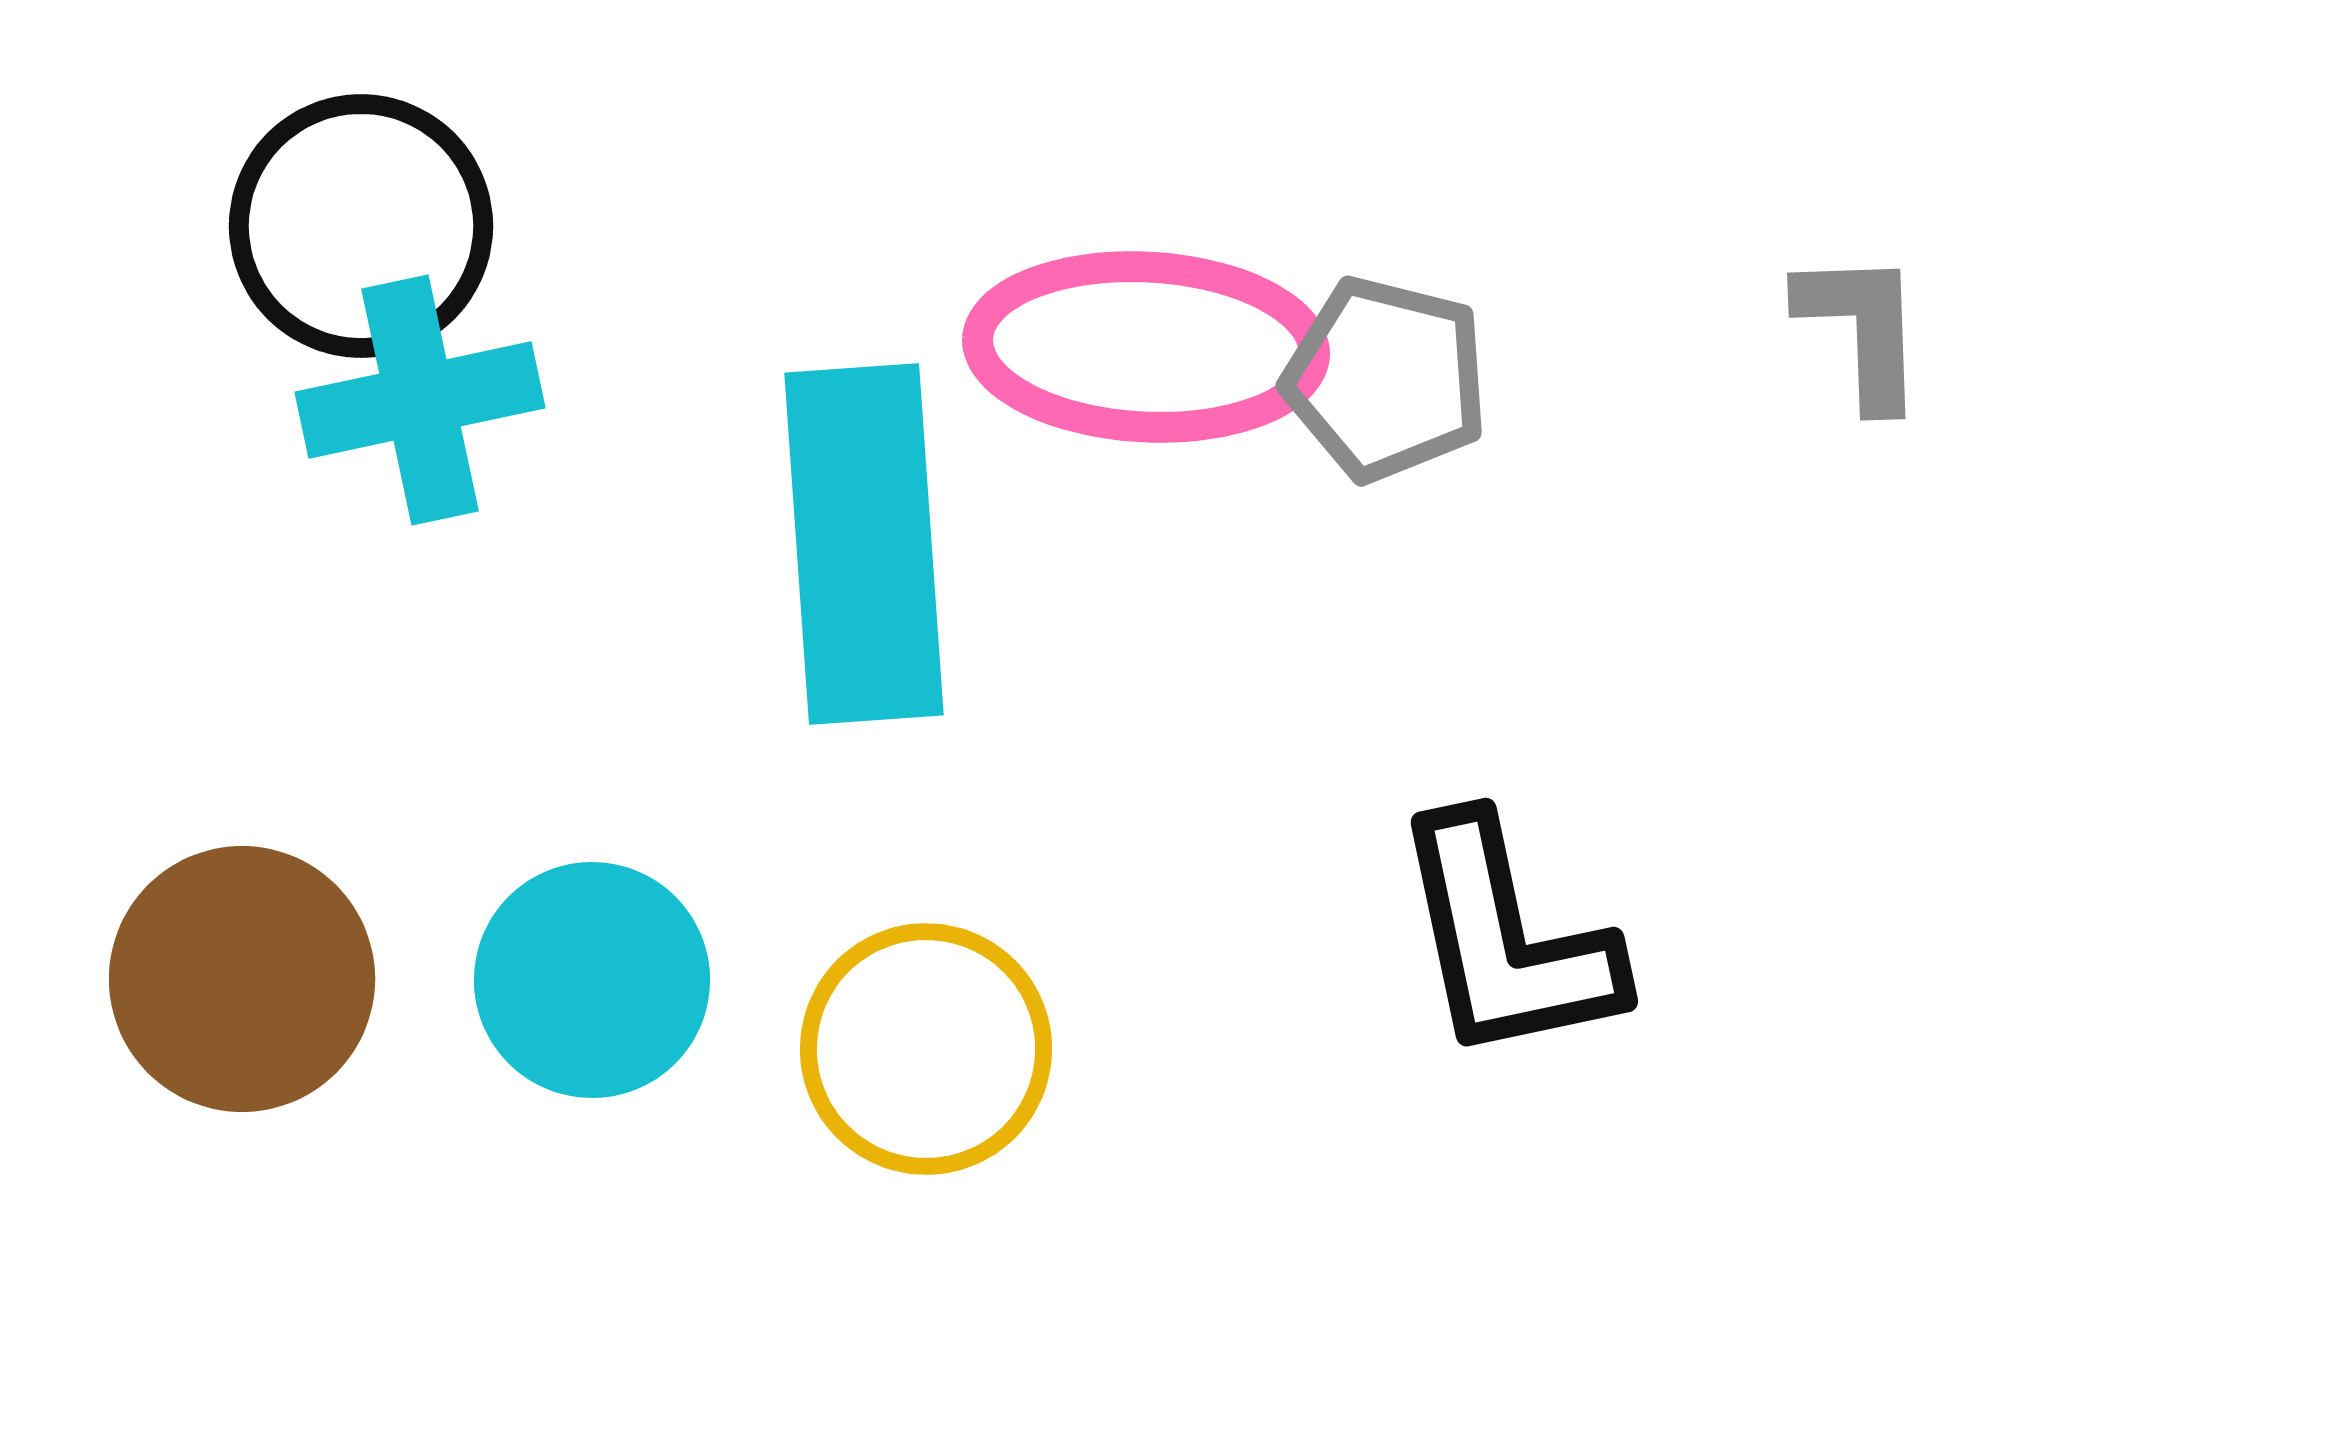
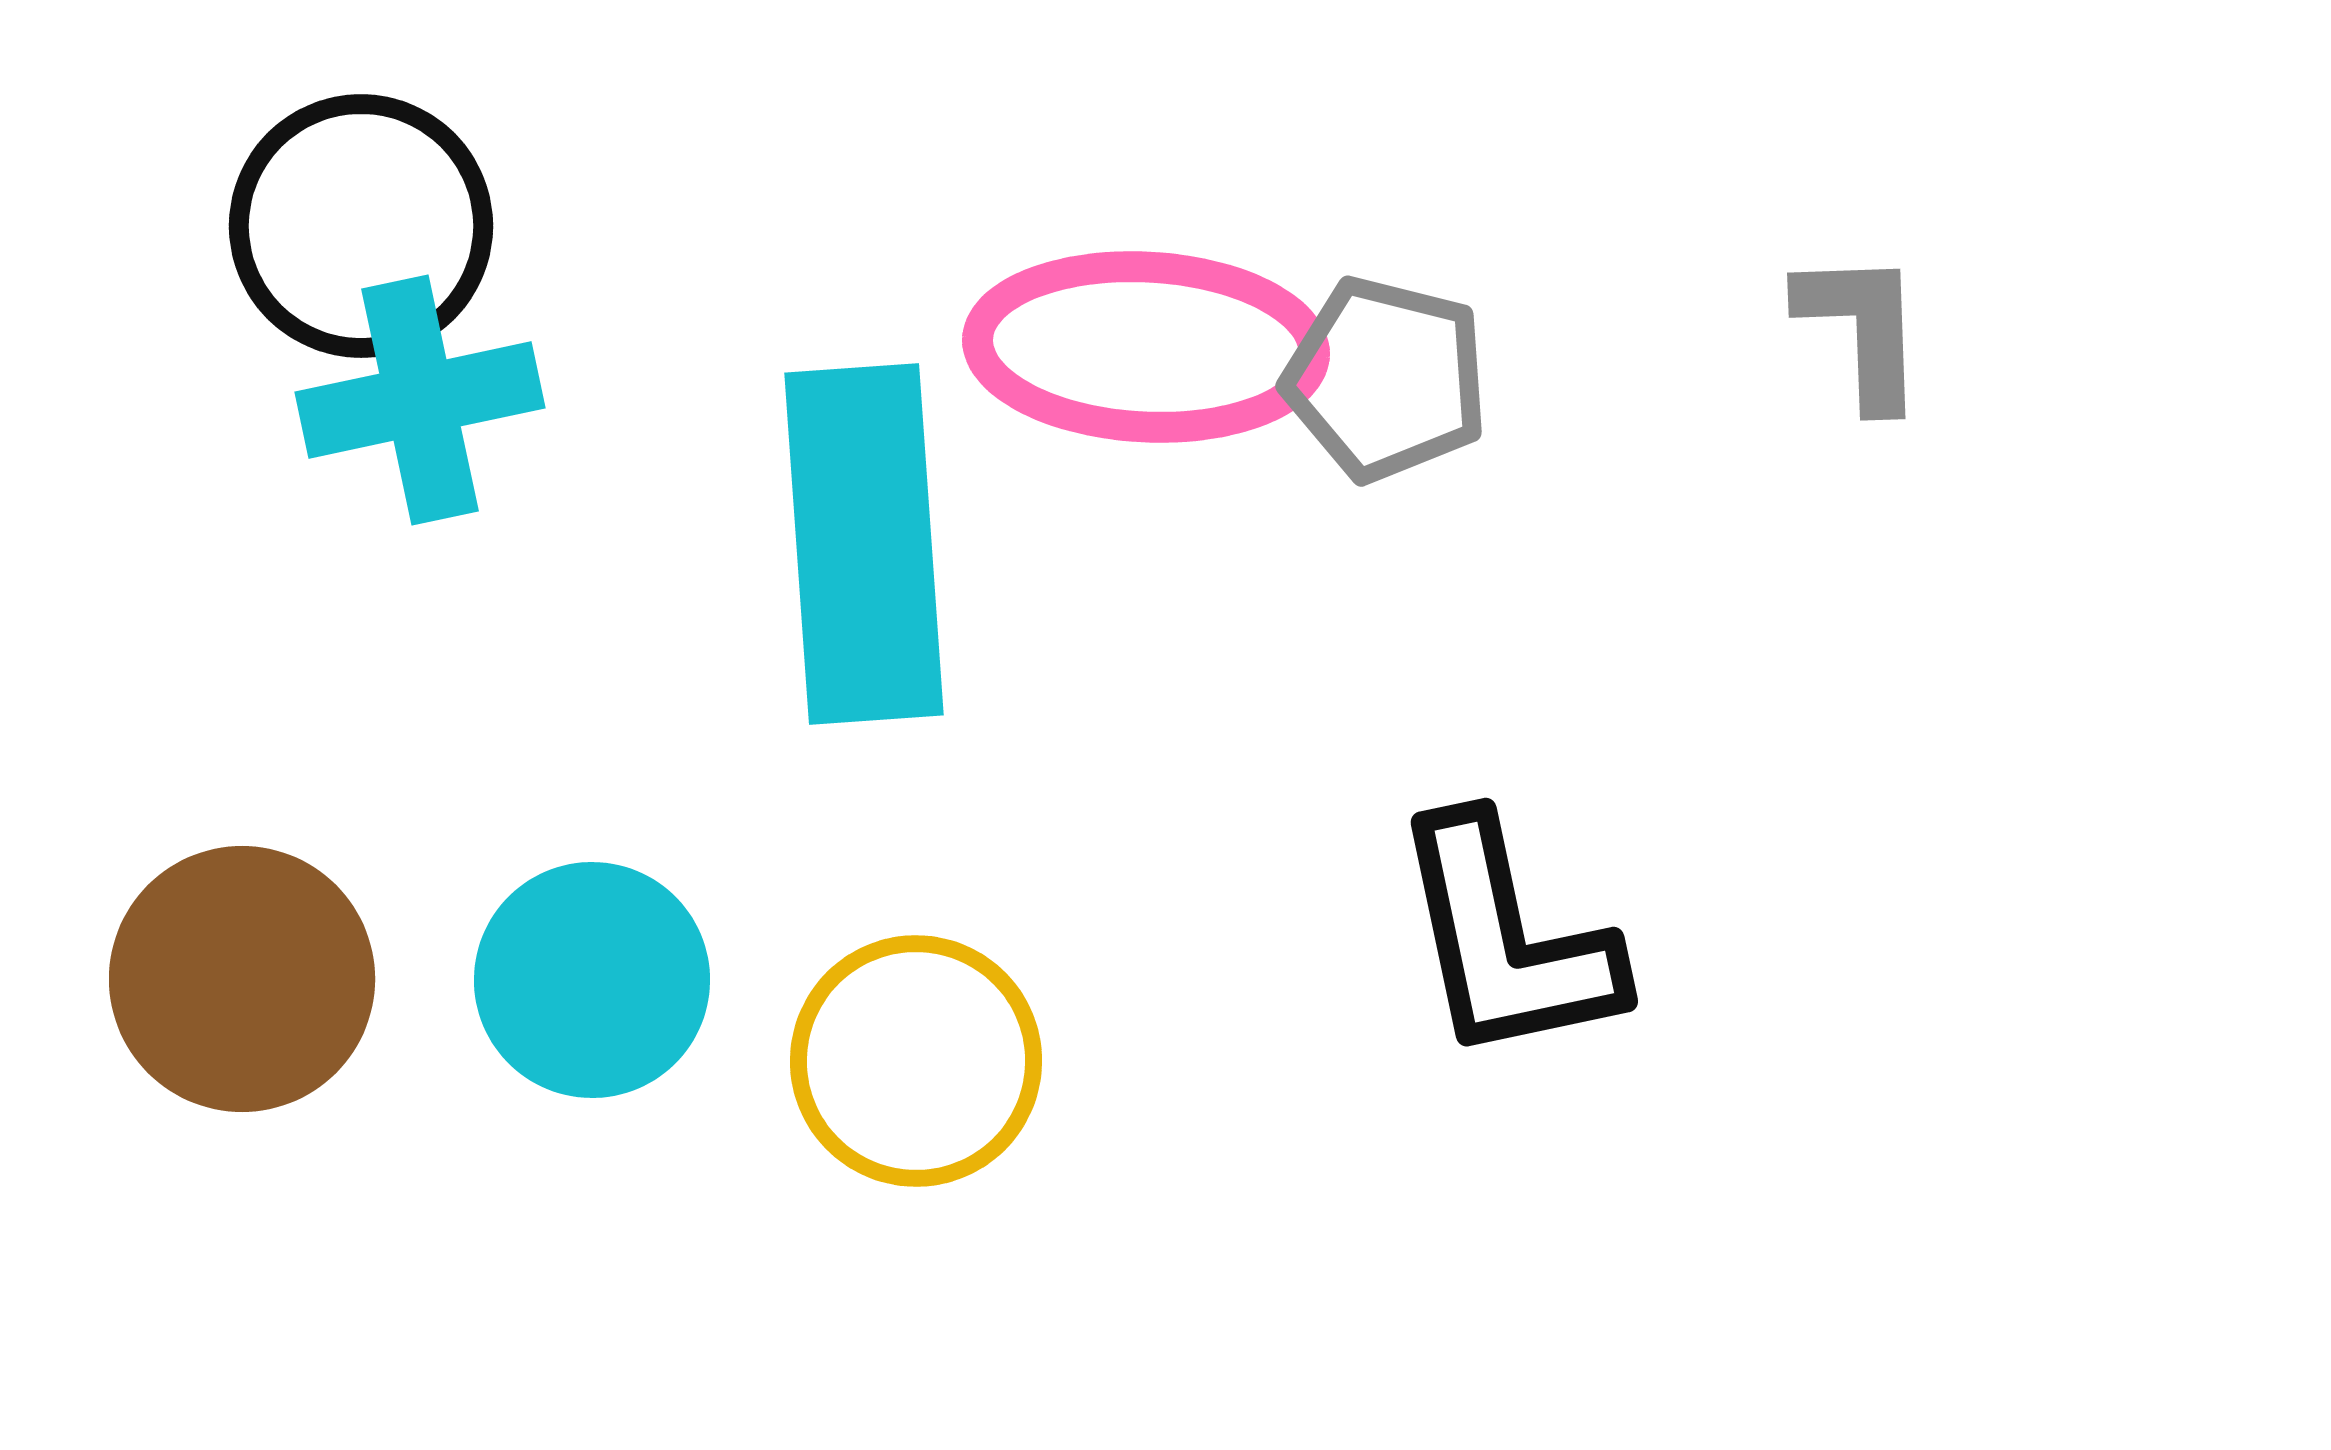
yellow circle: moved 10 px left, 12 px down
